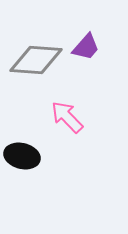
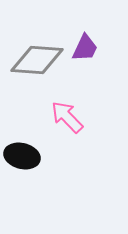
purple trapezoid: moved 1 px left, 1 px down; rotated 16 degrees counterclockwise
gray diamond: moved 1 px right
